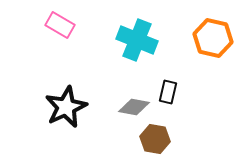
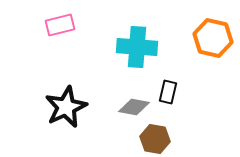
pink rectangle: rotated 44 degrees counterclockwise
cyan cross: moved 7 px down; rotated 18 degrees counterclockwise
